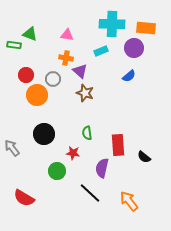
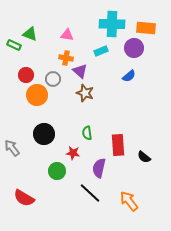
green rectangle: rotated 16 degrees clockwise
purple semicircle: moved 3 px left
